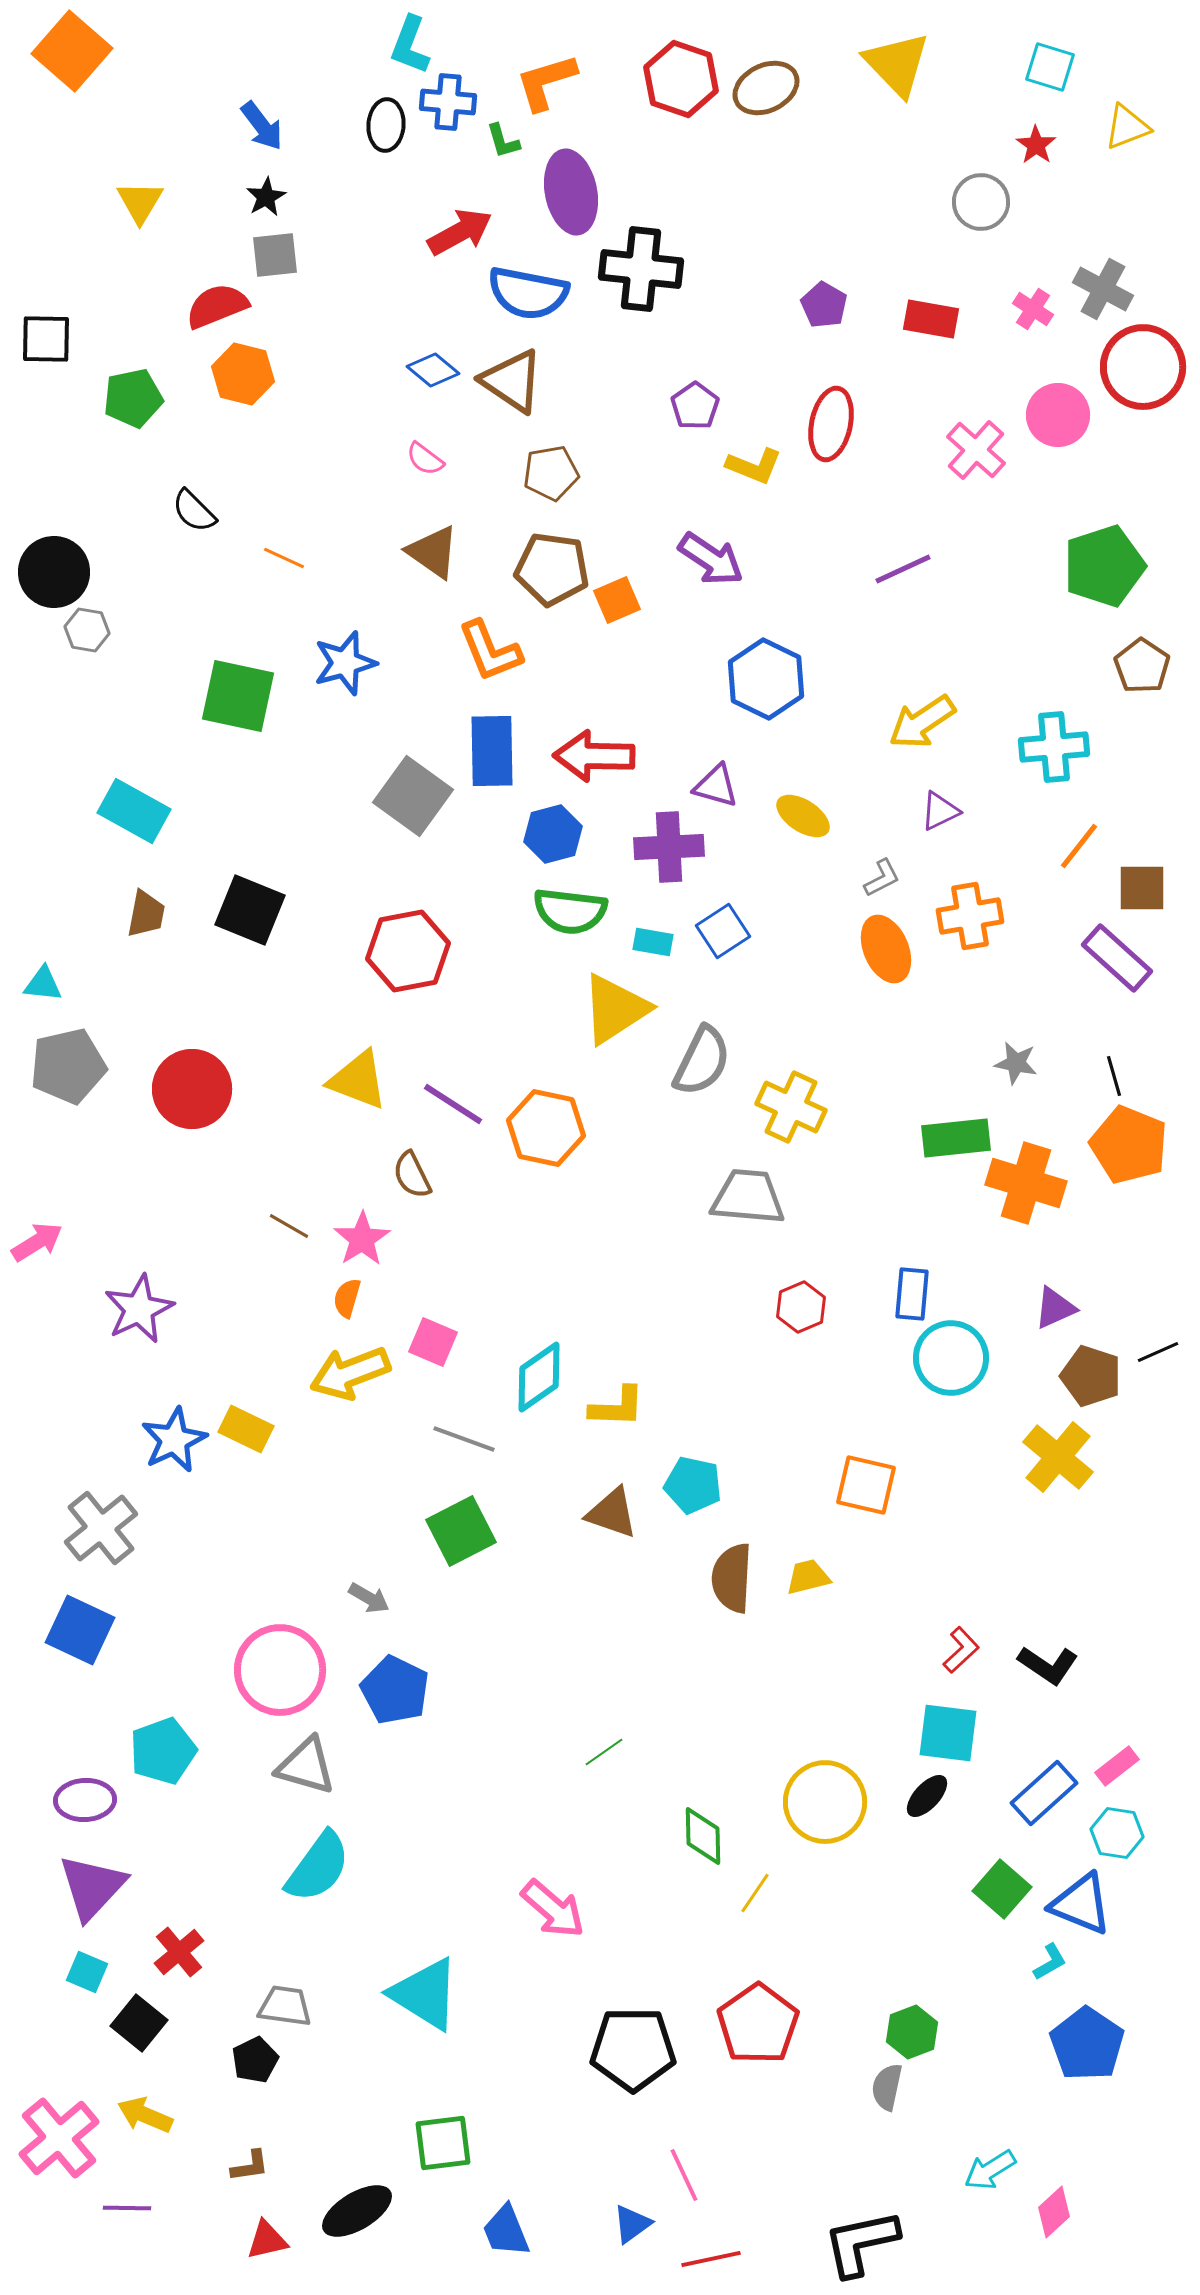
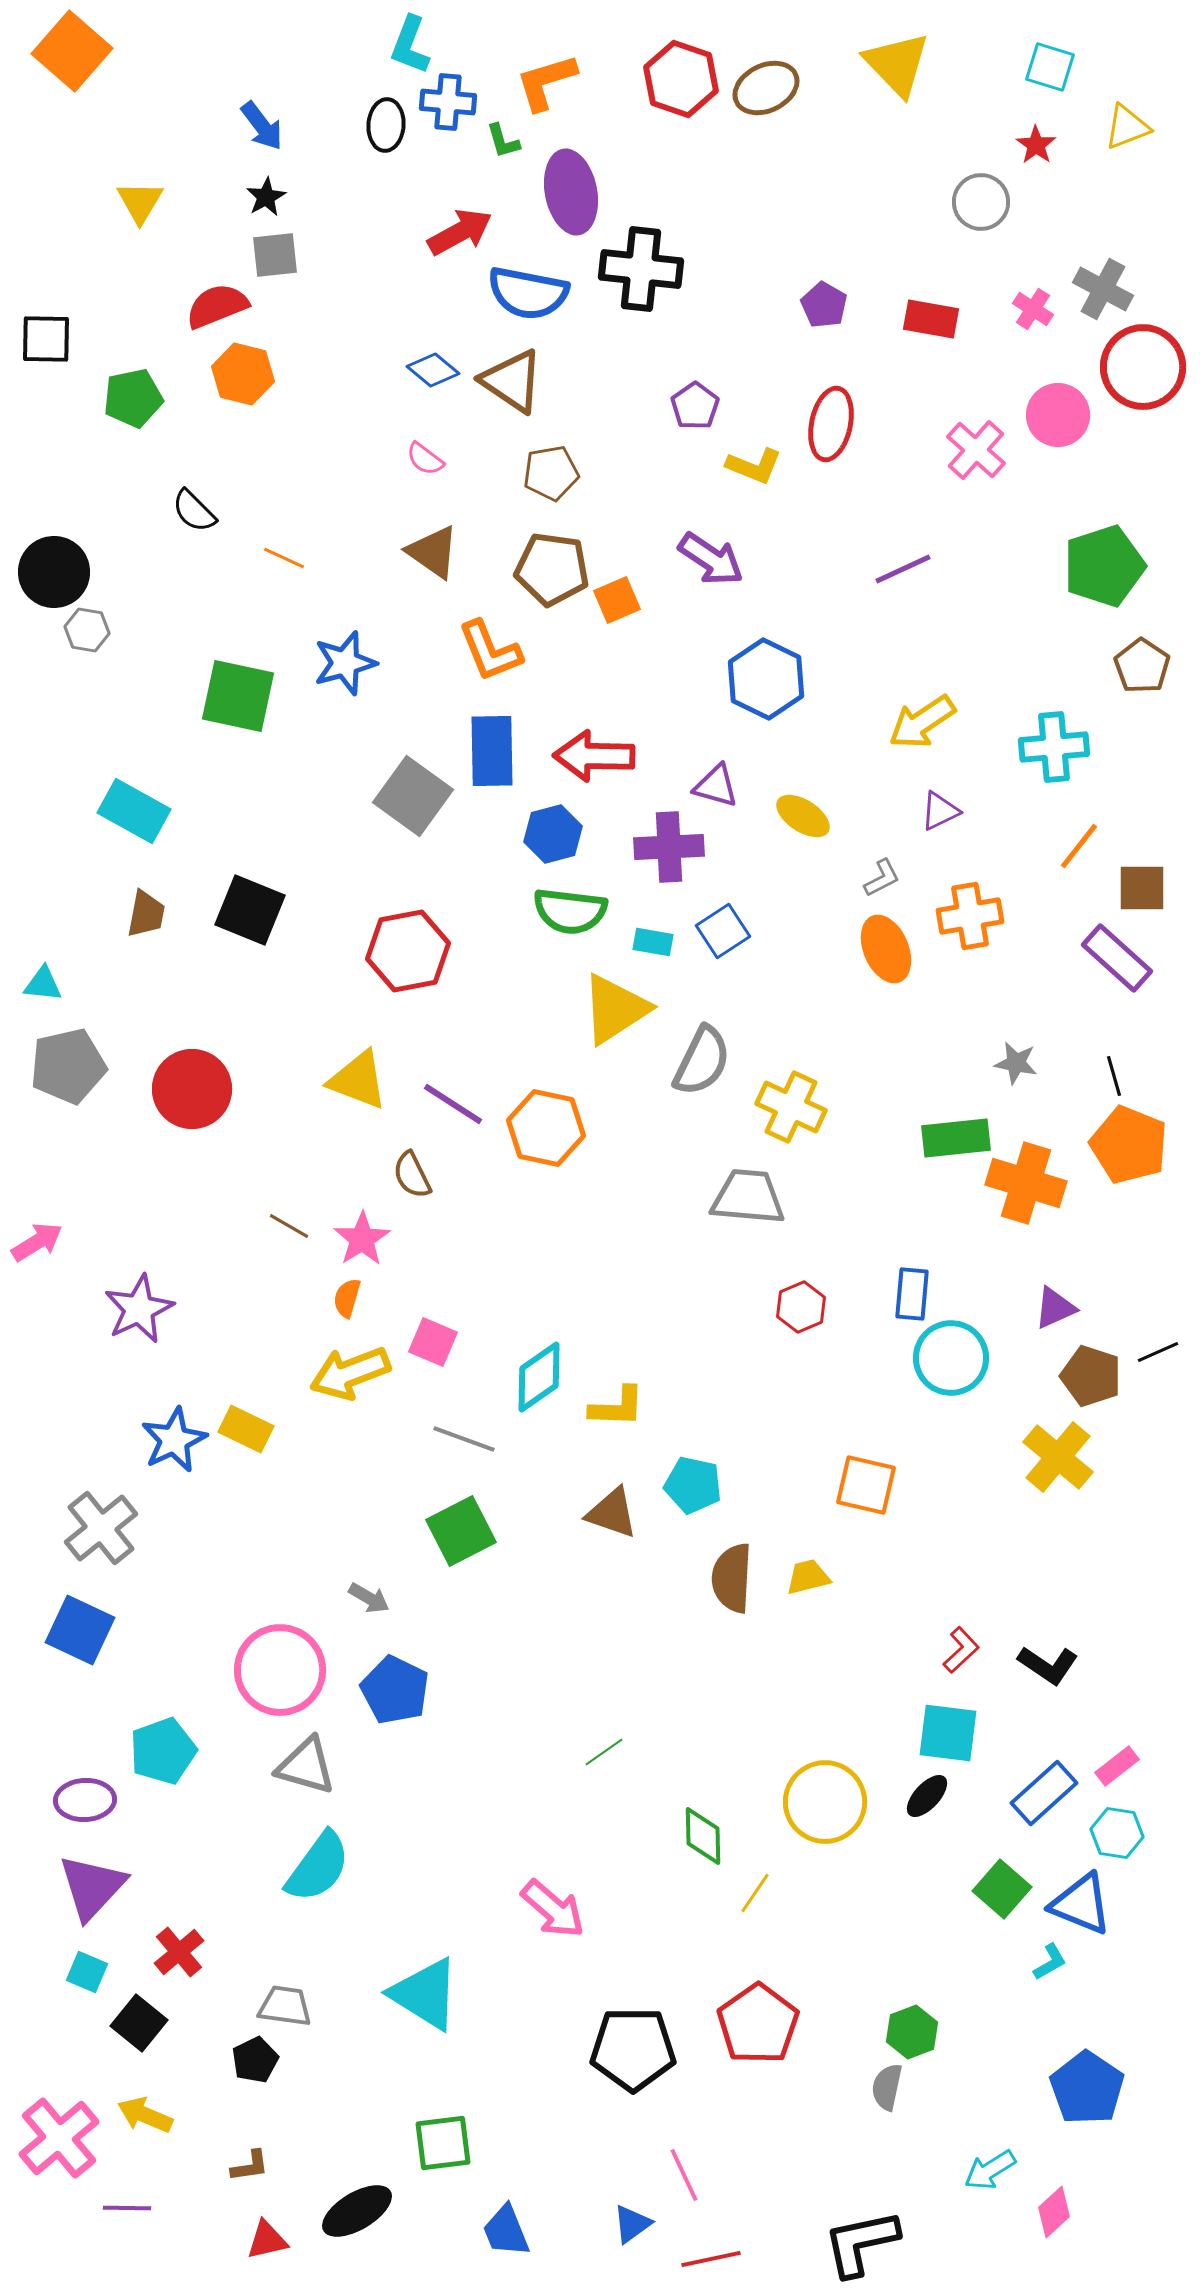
blue pentagon at (1087, 2044): moved 44 px down
